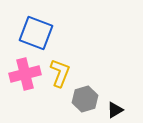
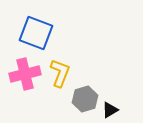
black triangle: moved 5 px left
